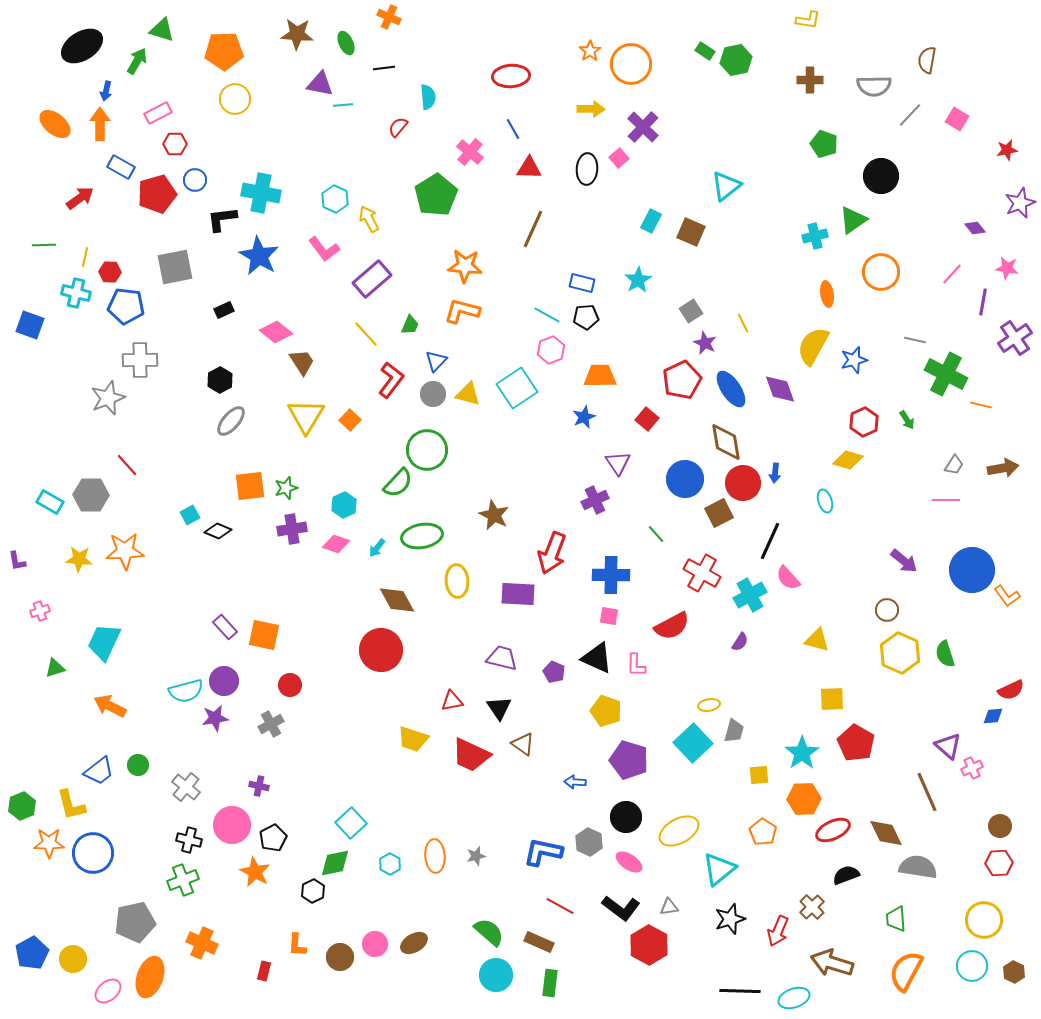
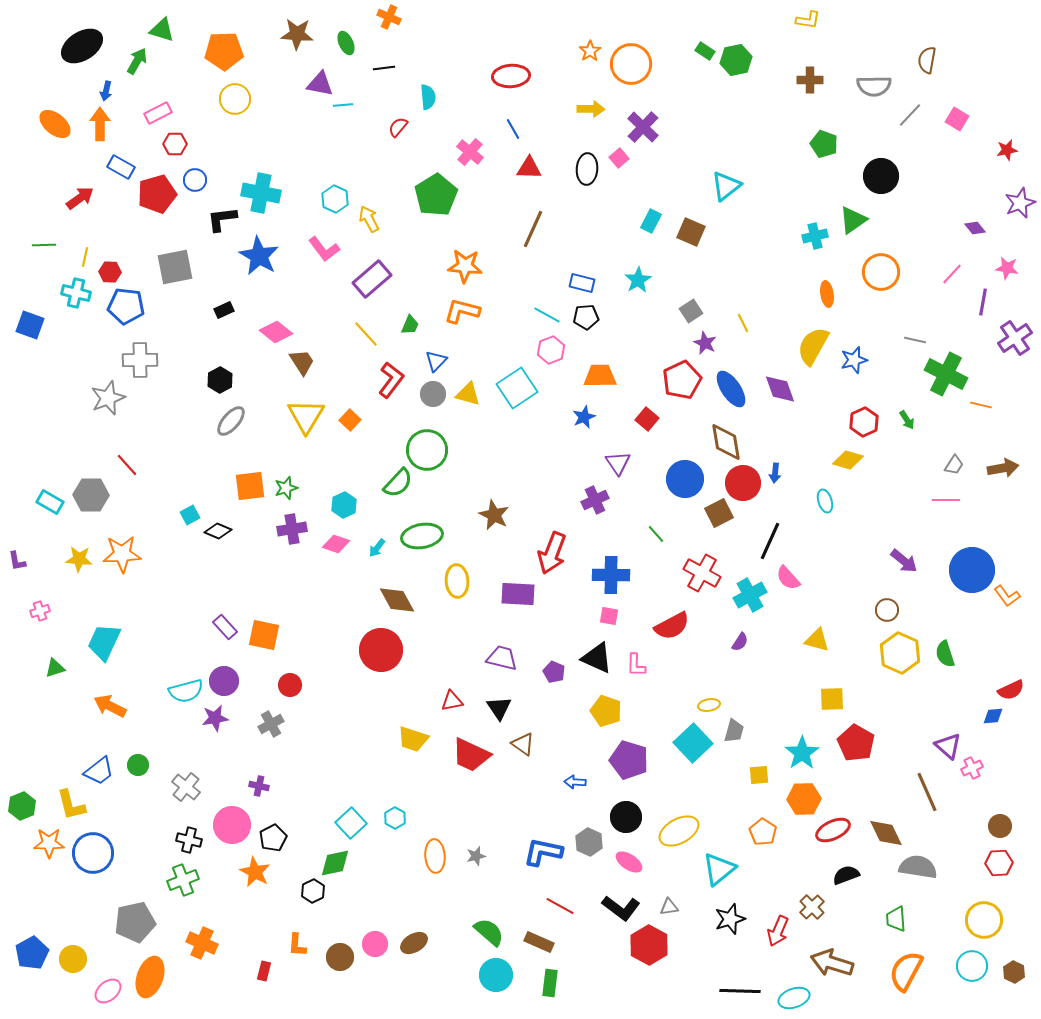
orange star at (125, 551): moved 3 px left, 3 px down
cyan hexagon at (390, 864): moved 5 px right, 46 px up
